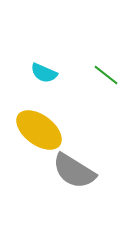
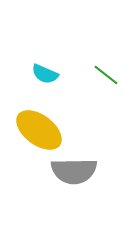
cyan semicircle: moved 1 px right, 1 px down
gray semicircle: rotated 33 degrees counterclockwise
